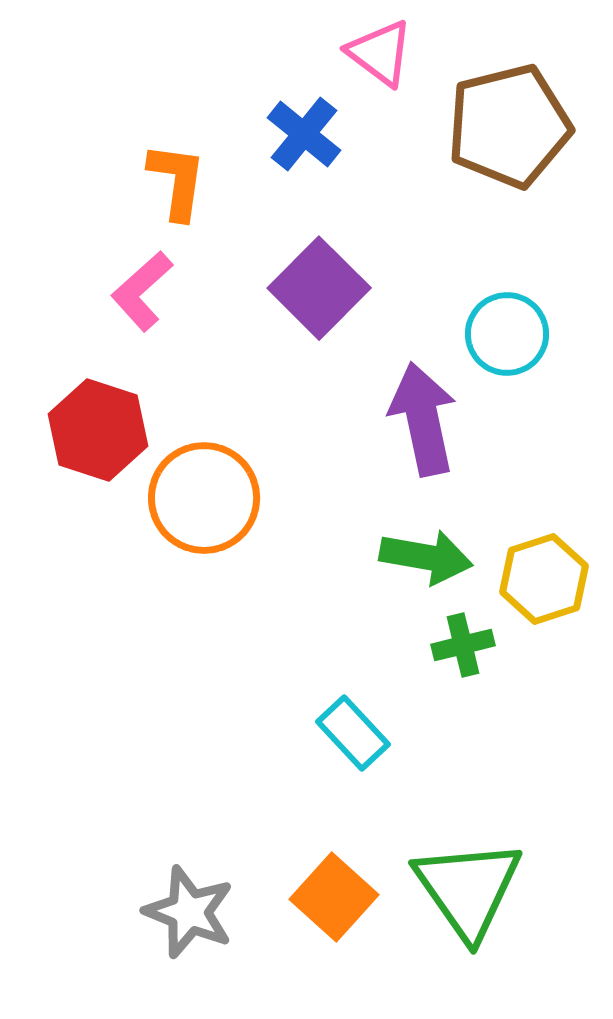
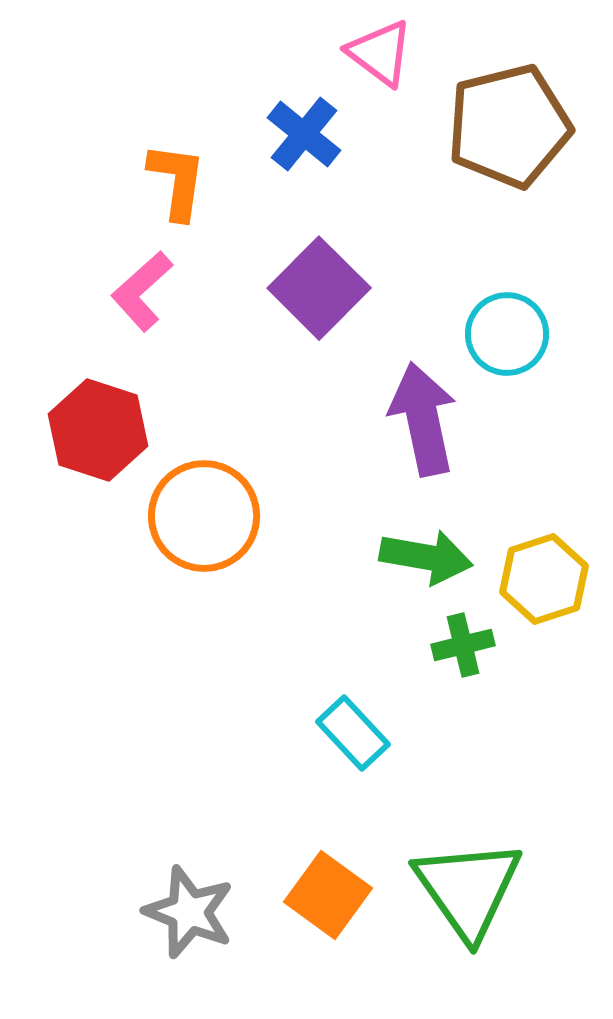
orange circle: moved 18 px down
orange square: moved 6 px left, 2 px up; rotated 6 degrees counterclockwise
